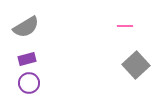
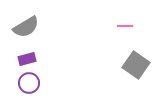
gray square: rotated 12 degrees counterclockwise
